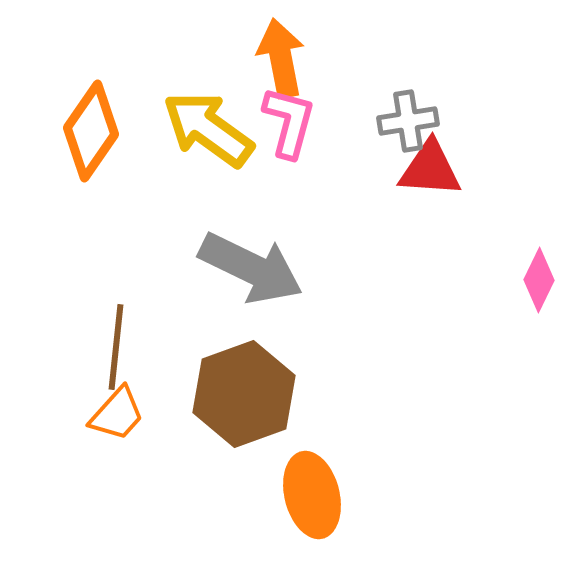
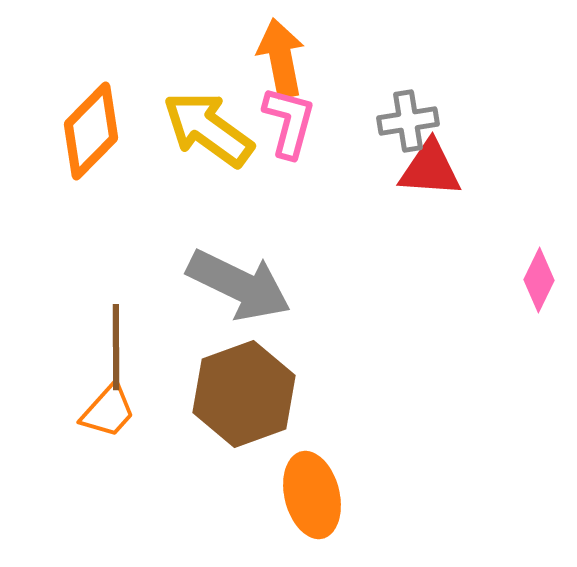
orange diamond: rotated 10 degrees clockwise
gray arrow: moved 12 px left, 17 px down
brown line: rotated 6 degrees counterclockwise
orange trapezoid: moved 9 px left, 3 px up
